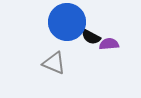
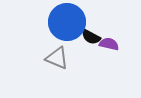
purple semicircle: rotated 18 degrees clockwise
gray triangle: moved 3 px right, 5 px up
